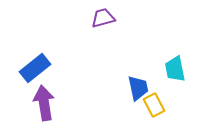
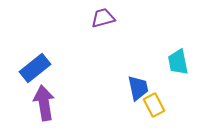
cyan trapezoid: moved 3 px right, 7 px up
